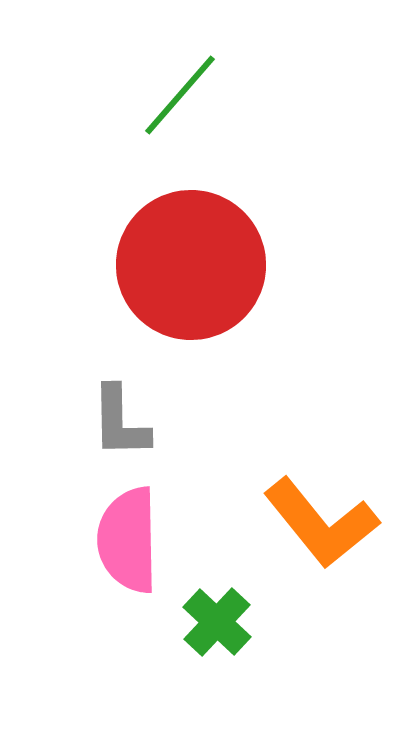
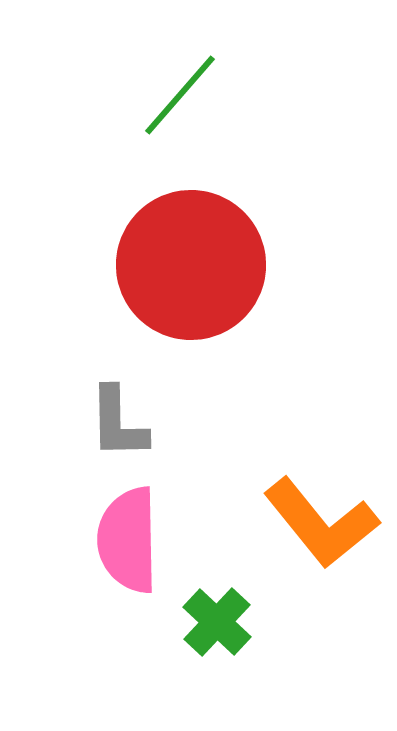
gray L-shape: moved 2 px left, 1 px down
